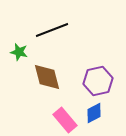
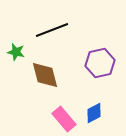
green star: moved 3 px left
brown diamond: moved 2 px left, 2 px up
purple hexagon: moved 2 px right, 18 px up
pink rectangle: moved 1 px left, 1 px up
